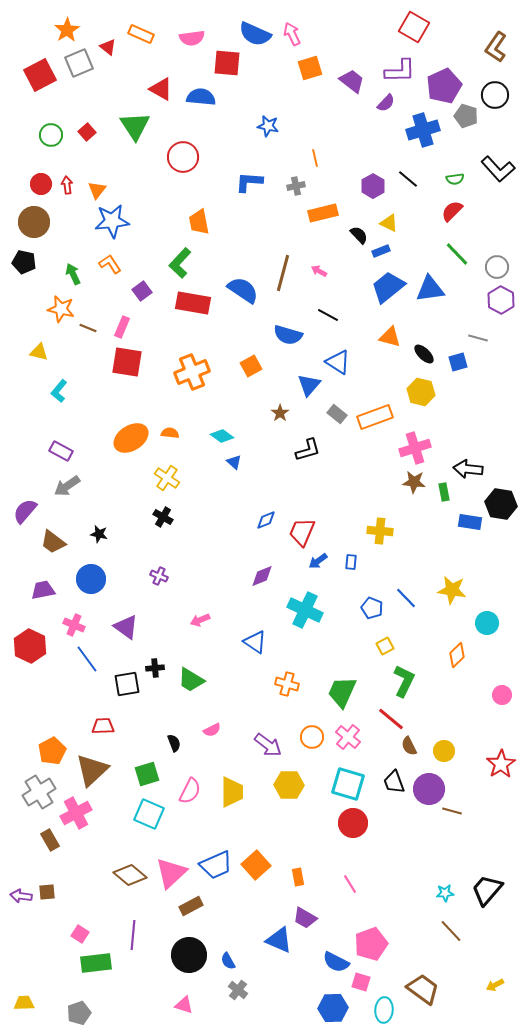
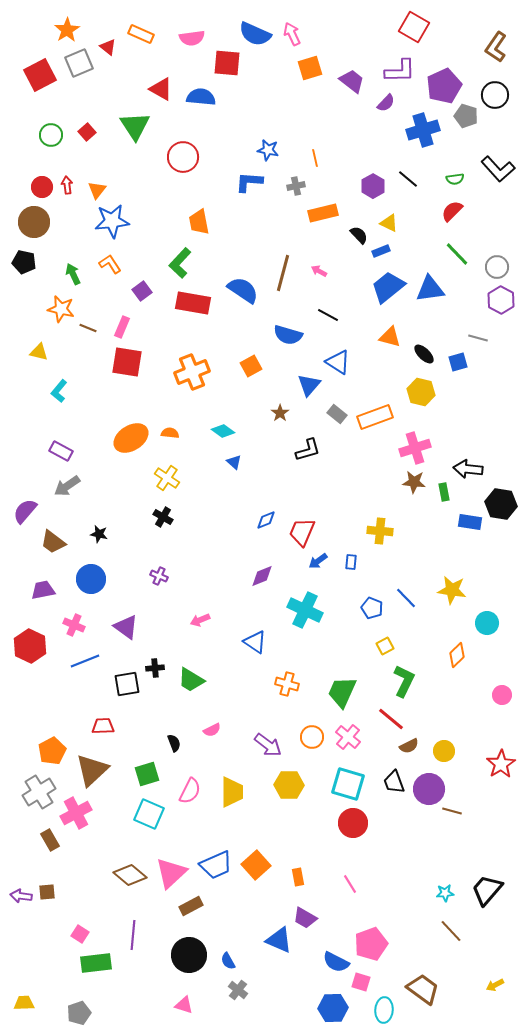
blue star at (268, 126): moved 24 px down
red circle at (41, 184): moved 1 px right, 3 px down
cyan diamond at (222, 436): moved 1 px right, 5 px up
blue line at (87, 659): moved 2 px left, 2 px down; rotated 76 degrees counterclockwise
brown semicircle at (409, 746): rotated 90 degrees counterclockwise
